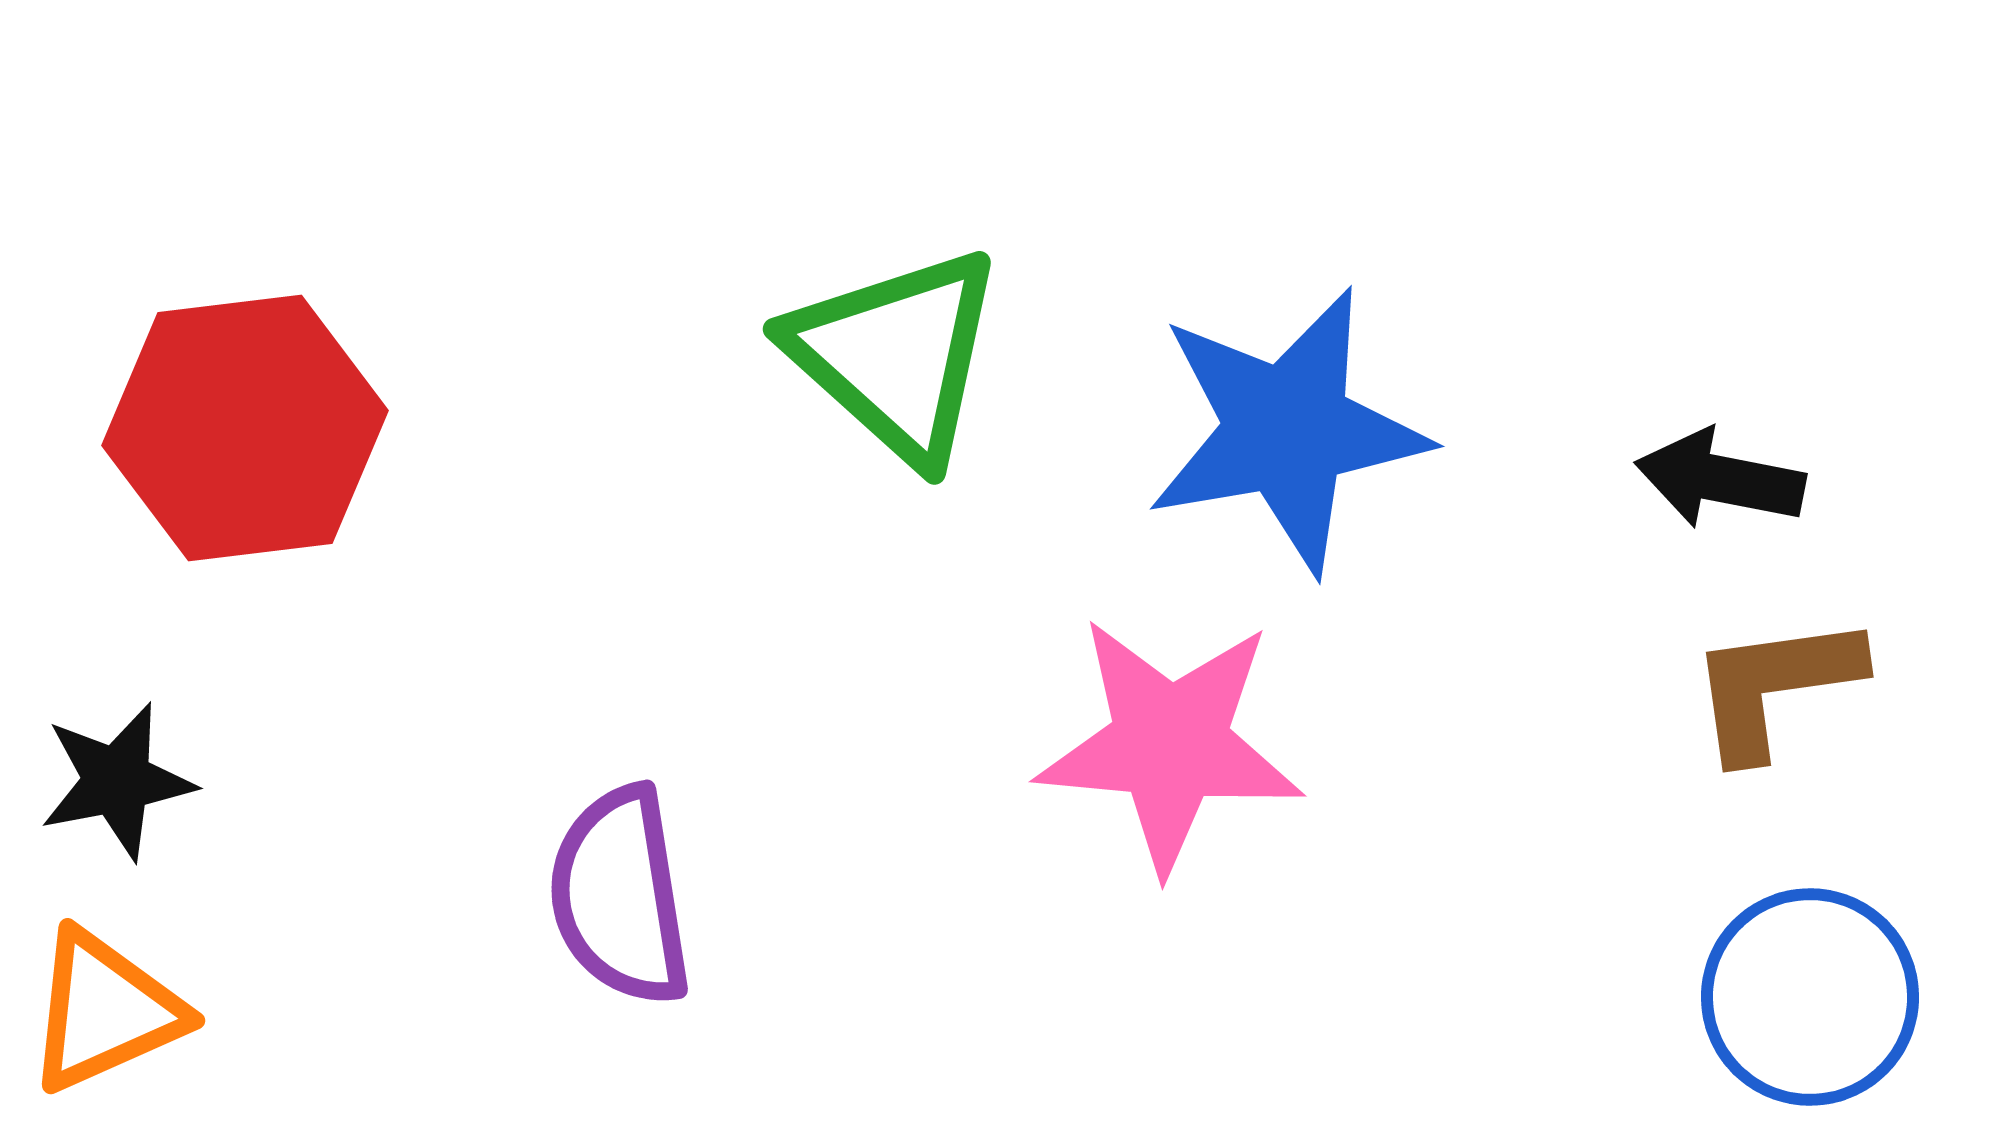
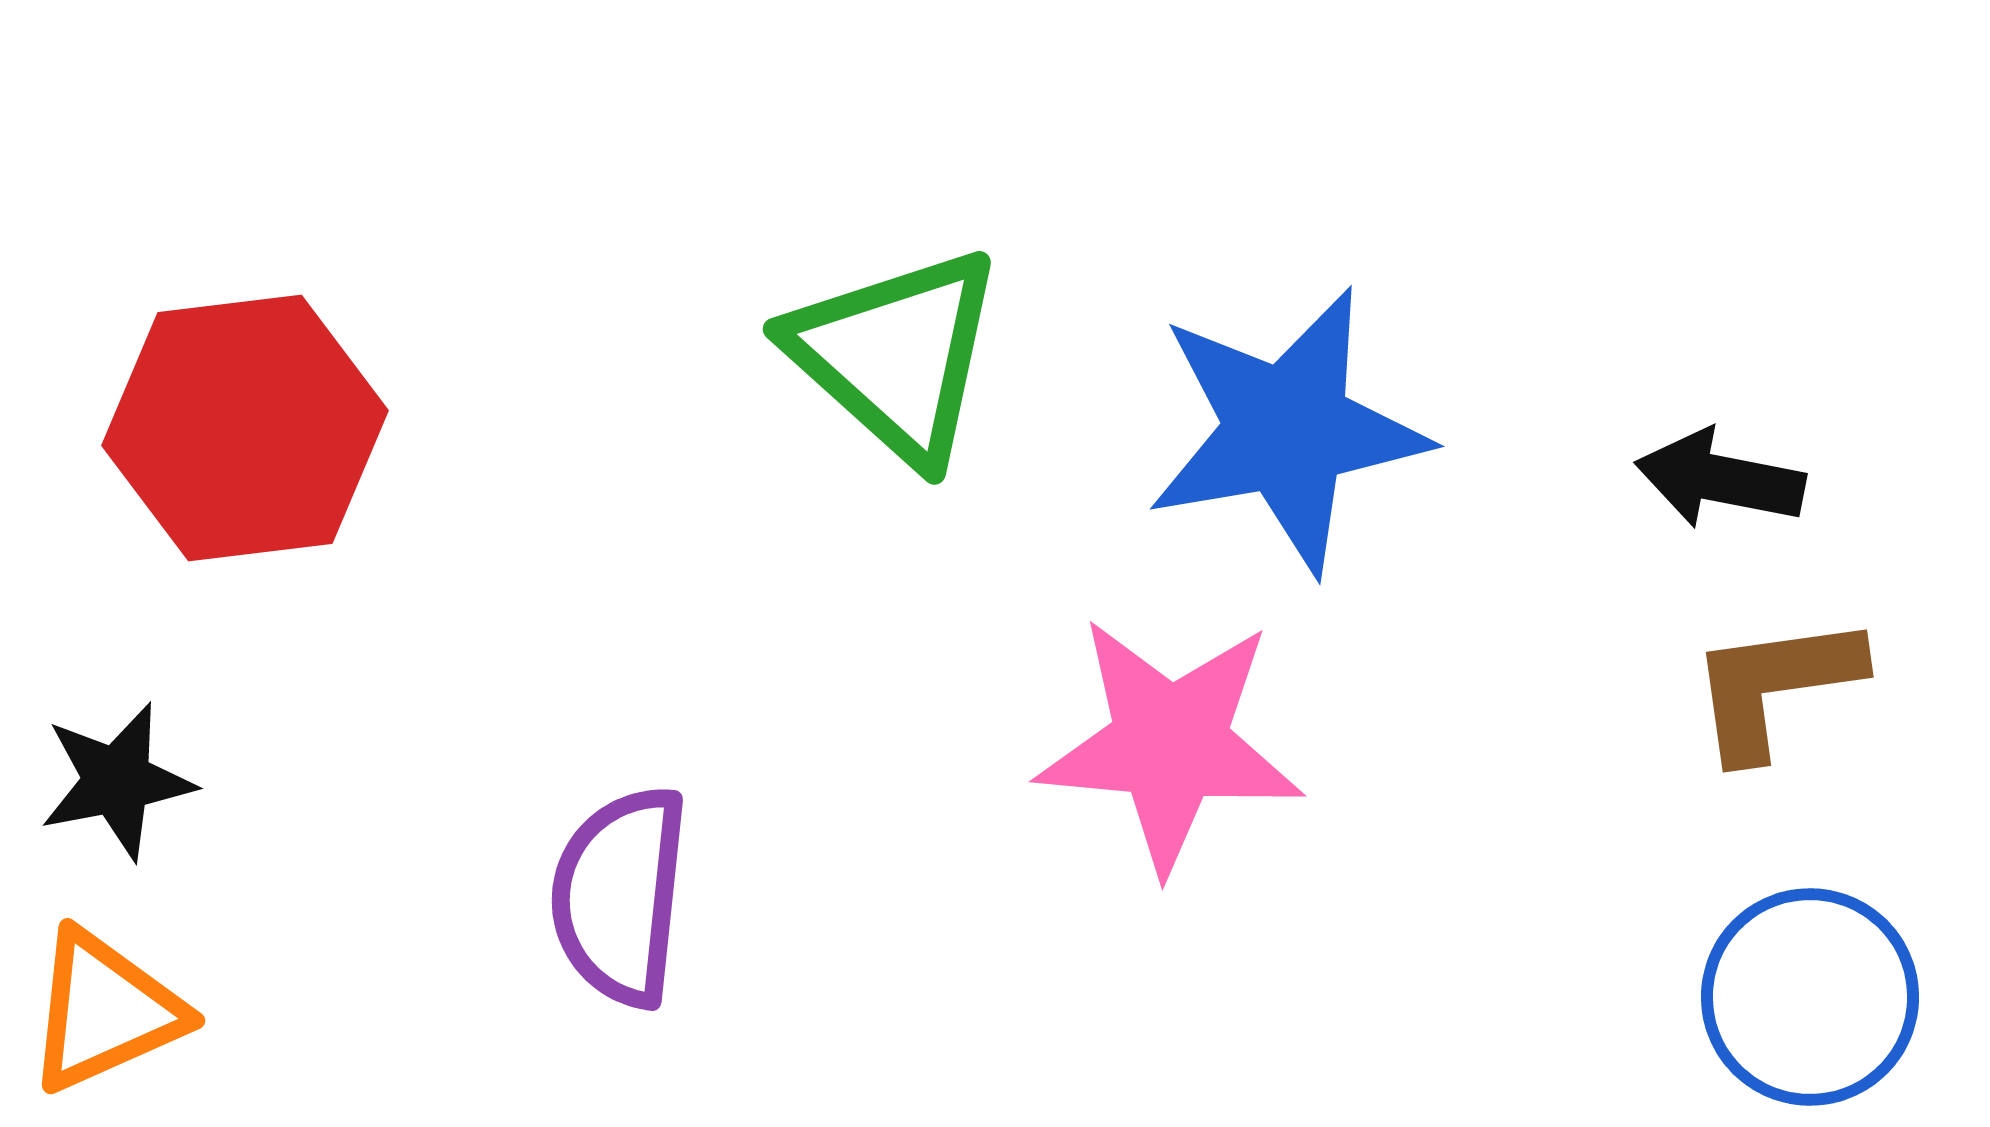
purple semicircle: rotated 15 degrees clockwise
